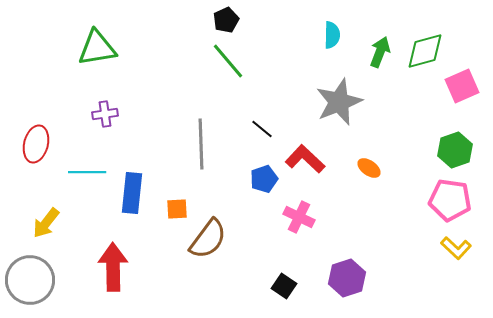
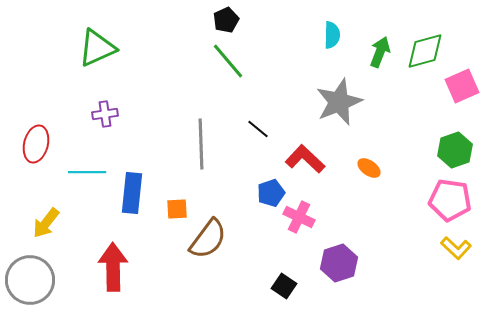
green triangle: rotated 15 degrees counterclockwise
black line: moved 4 px left
blue pentagon: moved 7 px right, 14 px down
purple hexagon: moved 8 px left, 15 px up
